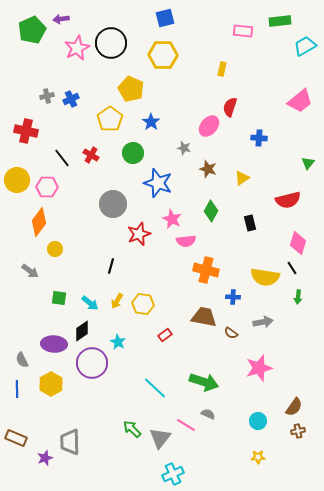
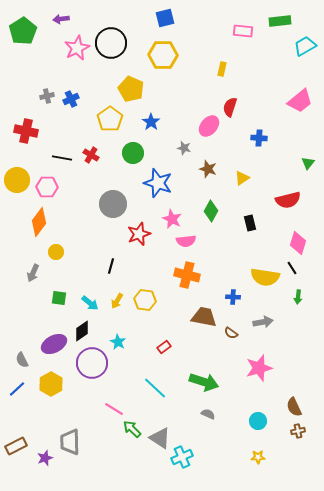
green pentagon at (32, 30): moved 9 px left, 1 px down; rotated 8 degrees counterclockwise
black line at (62, 158): rotated 42 degrees counterclockwise
yellow circle at (55, 249): moved 1 px right, 3 px down
orange cross at (206, 270): moved 19 px left, 5 px down
gray arrow at (30, 271): moved 3 px right, 2 px down; rotated 78 degrees clockwise
yellow hexagon at (143, 304): moved 2 px right, 4 px up
red rectangle at (165, 335): moved 1 px left, 12 px down
purple ellipse at (54, 344): rotated 30 degrees counterclockwise
blue line at (17, 389): rotated 48 degrees clockwise
brown semicircle at (294, 407): rotated 120 degrees clockwise
pink line at (186, 425): moved 72 px left, 16 px up
brown rectangle at (16, 438): moved 8 px down; rotated 50 degrees counterclockwise
gray triangle at (160, 438): rotated 35 degrees counterclockwise
cyan cross at (173, 474): moved 9 px right, 17 px up
